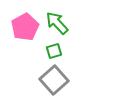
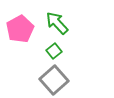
pink pentagon: moved 5 px left, 2 px down
green square: rotated 21 degrees counterclockwise
